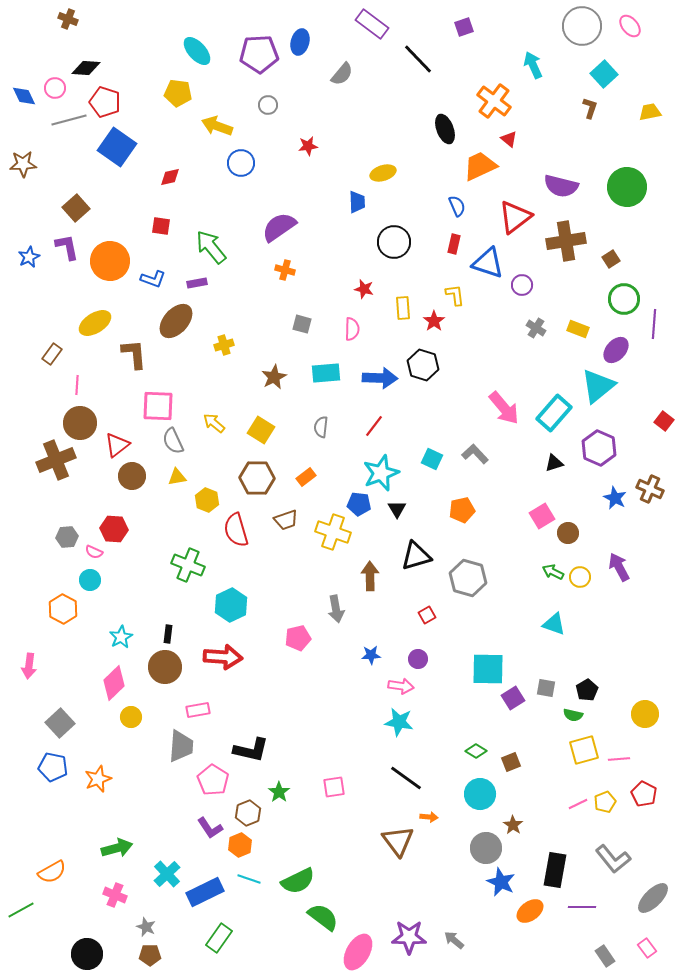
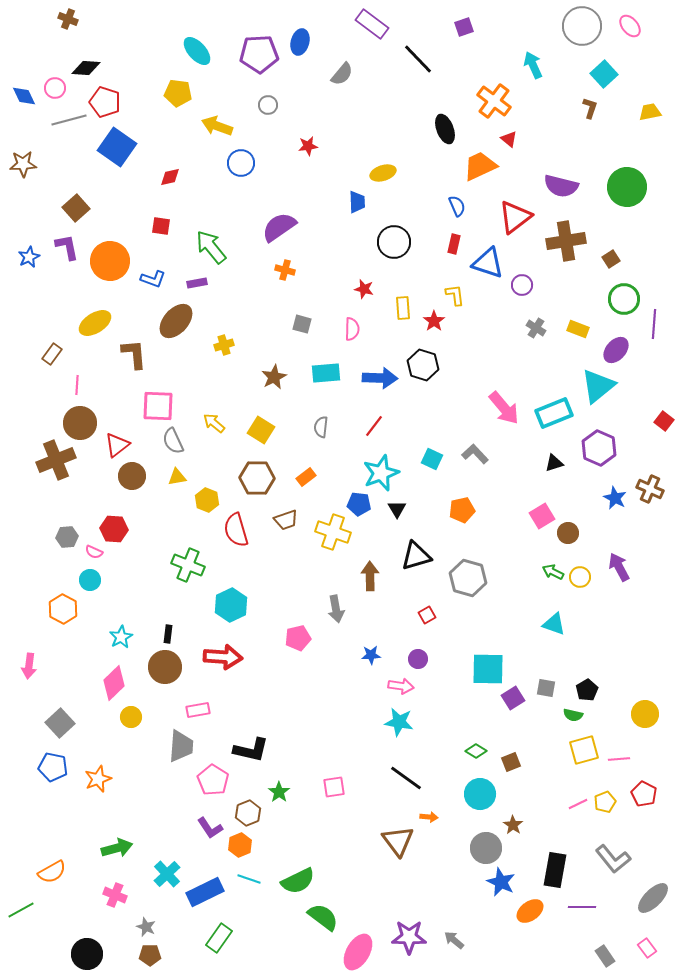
cyan rectangle at (554, 413): rotated 27 degrees clockwise
